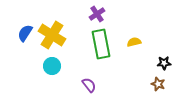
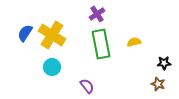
cyan circle: moved 1 px down
purple semicircle: moved 2 px left, 1 px down
